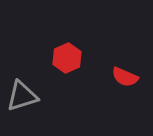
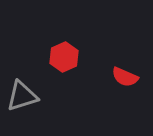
red hexagon: moved 3 px left, 1 px up
